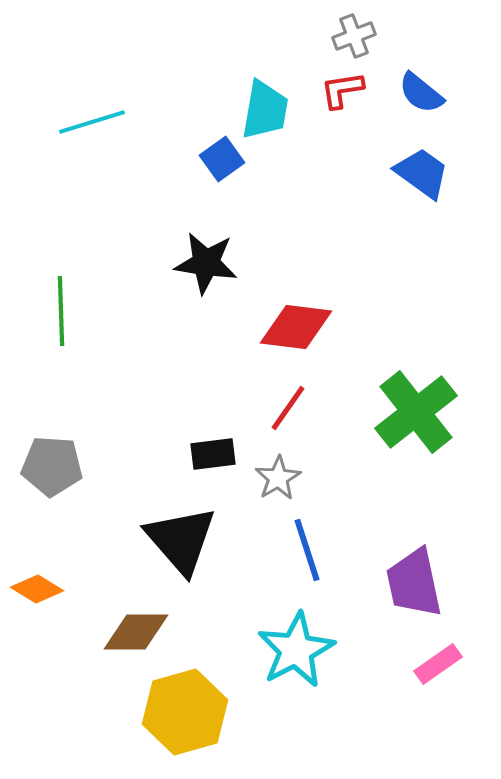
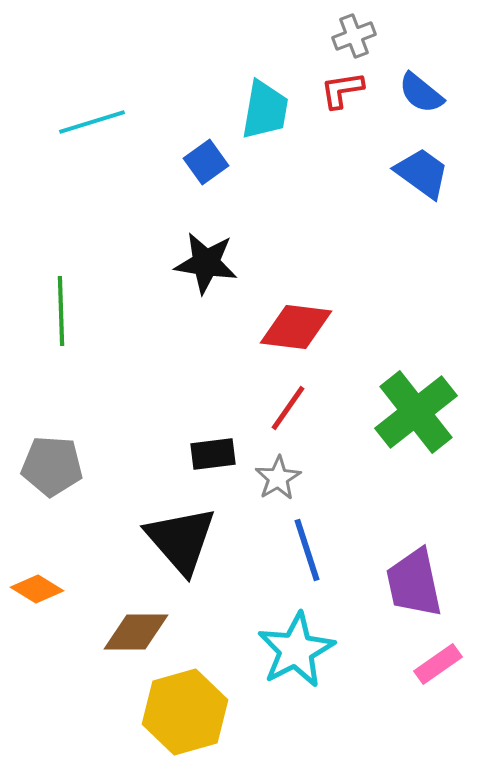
blue square: moved 16 px left, 3 px down
